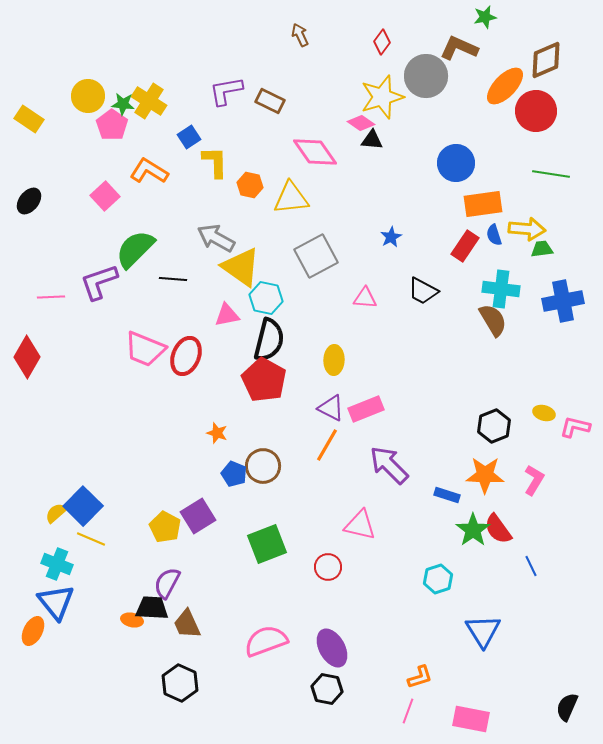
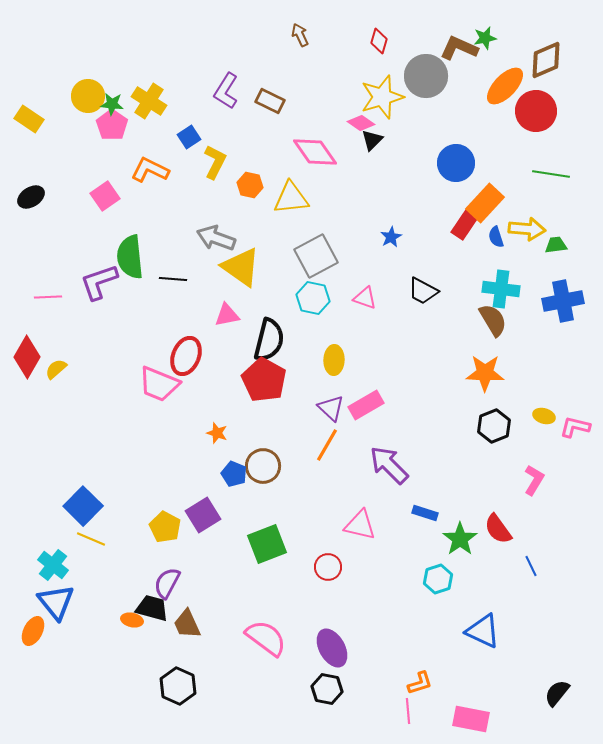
green star at (485, 17): moved 21 px down
red diamond at (382, 42): moved 3 px left, 1 px up; rotated 20 degrees counterclockwise
purple L-shape at (226, 91): rotated 48 degrees counterclockwise
green star at (123, 104): moved 11 px left
black triangle at (372, 140): rotated 50 degrees counterclockwise
yellow L-shape at (215, 162): rotated 28 degrees clockwise
orange L-shape at (149, 171): moved 1 px right, 1 px up; rotated 6 degrees counterclockwise
pink square at (105, 196): rotated 8 degrees clockwise
black ellipse at (29, 201): moved 2 px right, 4 px up; rotated 20 degrees clockwise
orange rectangle at (483, 204): moved 2 px right, 1 px up; rotated 39 degrees counterclockwise
blue semicircle at (494, 235): moved 2 px right, 2 px down
gray arrow at (216, 238): rotated 9 degrees counterclockwise
red rectangle at (465, 246): moved 22 px up
green semicircle at (135, 249): moved 5 px left, 8 px down; rotated 51 degrees counterclockwise
green trapezoid at (542, 249): moved 14 px right, 4 px up
pink line at (51, 297): moved 3 px left
cyan hexagon at (266, 298): moved 47 px right
pink triangle at (365, 298): rotated 15 degrees clockwise
pink trapezoid at (145, 349): moved 14 px right, 35 px down
purple triangle at (331, 408): rotated 16 degrees clockwise
pink rectangle at (366, 409): moved 4 px up; rotated 8 degrees counterclockwise
yellow ellipse at (544, 413): moved 3 px down
orange star at (485, 475): moved 102 px up
blue rectangle at (447, 495): moved 22 px left, 18 px down
yellow semicircle at (56, 513): moved 144 px up
purple square at (198, 516): moved 5 px right, 1 px up
green star at (473, 530): moved 13 px left, 9 px down
cyan cross at (57, 564): moved 4 px left, 1 px down; rotated 16 degrees clockwise
black trapezoid at (152, 608): rotated 12 degrees clockwise
blue triangle at (483, 631): rotated 33 degrees counterclockwise
pink semicircle at (266, 641): moved 3 px up; rotated 57 degrees clockwise
orange L-shape at (420, 677): moved 6 px down
black hexagon at (180, 683): moved 2 px left, 3 px down
black semicircle at (567, 707): moved 10 px left, 14 px up; rotated 16 degrees clockwise
pink line at (408, 711): rotated 25 degrees counterclockwise
